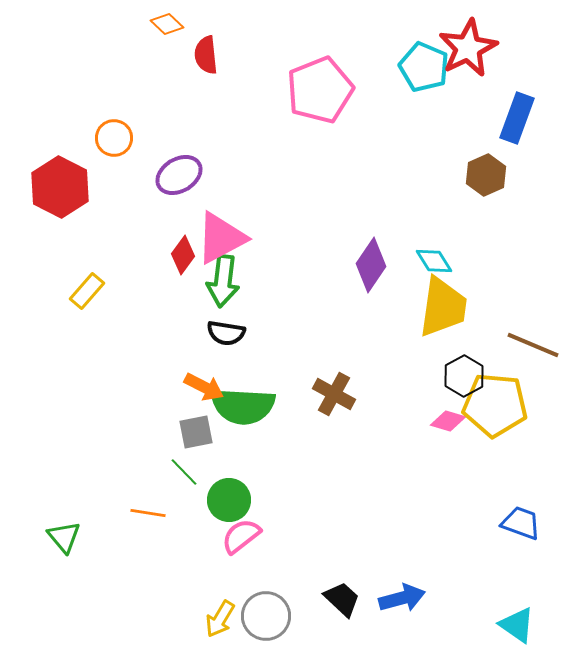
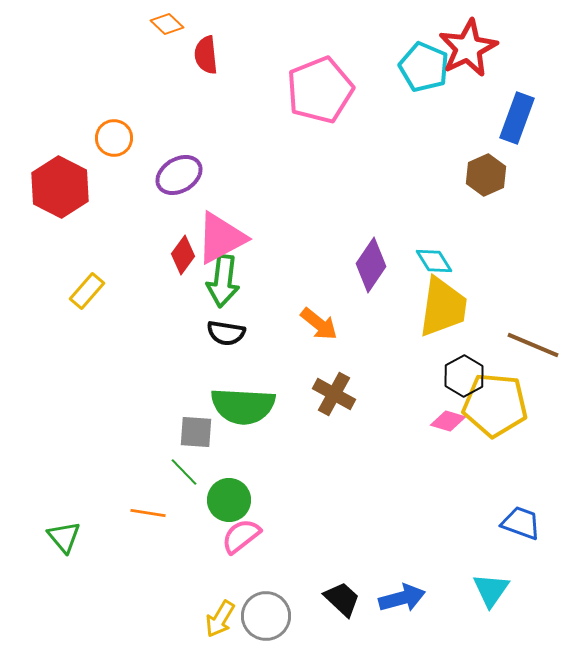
orange arrow: moved 115 px right, 63 px up; rotated 12 degrees clockwise
gray square: rotated 15 degrees clockwise
cyan triangle: moved 26 px left, 35 px up; rotated 30 degrees clockwise
